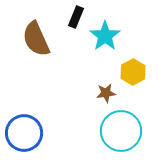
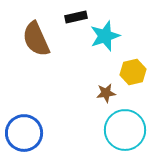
black rectangle: rotated 55 degrees clockwise
cyan star: rotated 16 degrees clockwise
yellow hexagon: rotated 15 degrees clockwise
cyan circle: moved 4 px right, 1 px up
